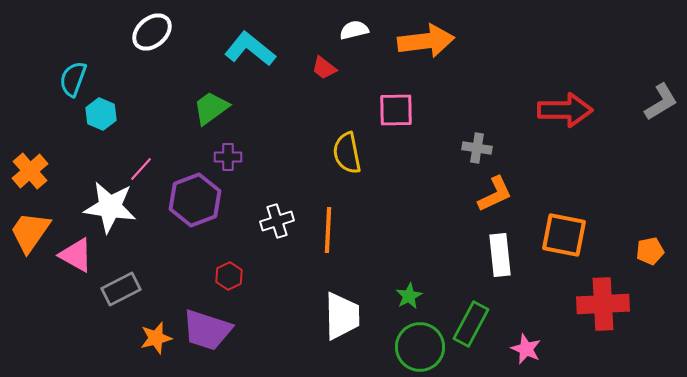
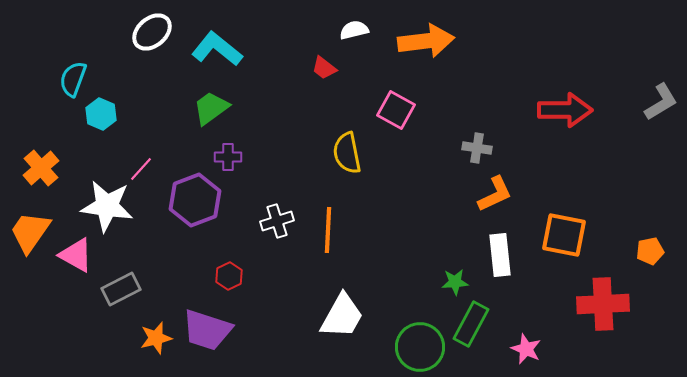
cyan L-shape: moved 33 px left
pink square: rotated 30 degrees clockwise
orange cross: moved 11 px right, 3 px up
white star: moved 3 px left, 1 px up
green star: moved 46 px right, 14 px up; rotated 24 degrees clockwise
white trapezoid: rotated 30 degrees clockwise
